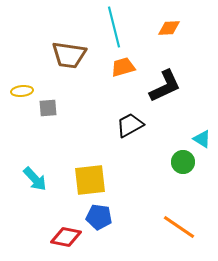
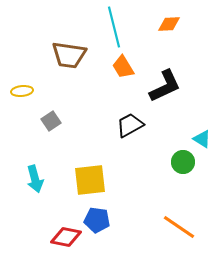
orange diamond: moved 4 px up
orange trapezoid: rotated 105 degrees counterclockwise
gray square: moved 3 px right, 13 px down; rotated 30 degrees counterclockwise
cyan arrow: rotated 28 degrees clockwise
blue pentagon: moved 2 px left, 3 px down
